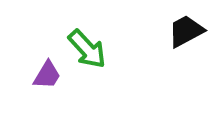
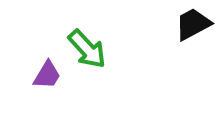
black trapezoid: moved 7 px right, 7 px up
